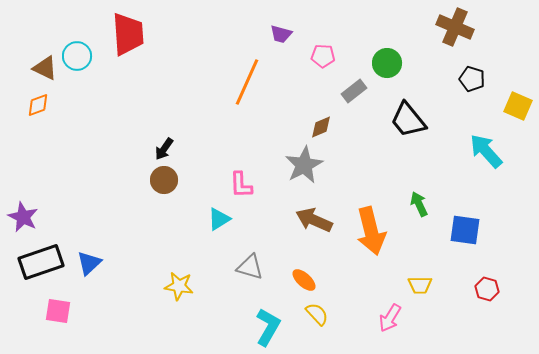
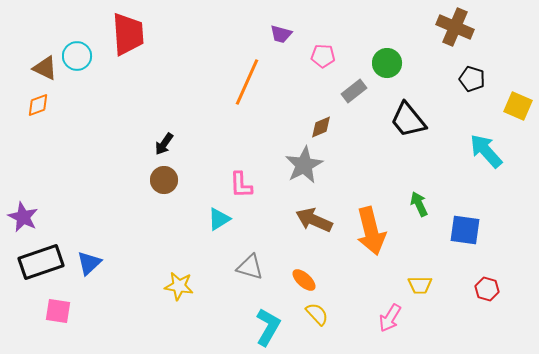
black arrow: moved 5 px up
